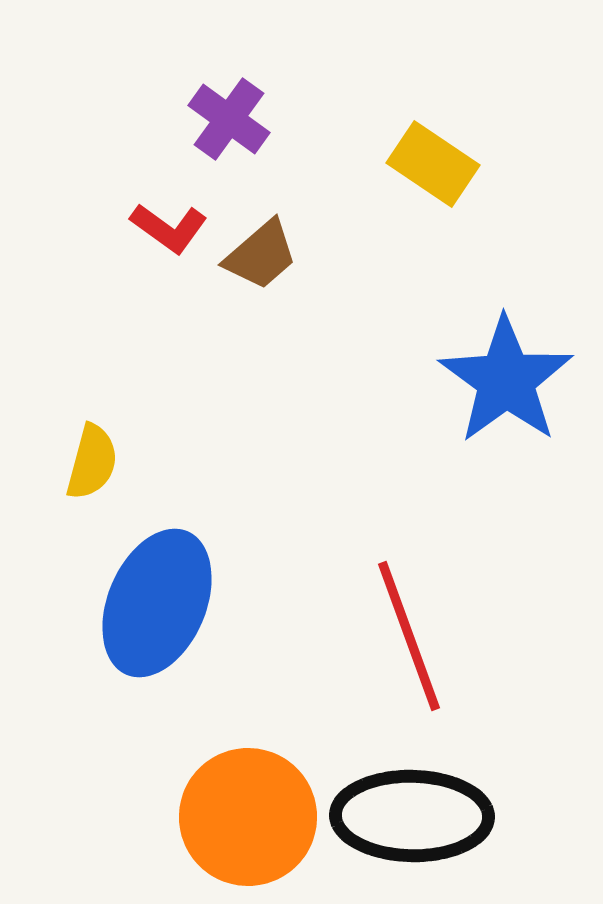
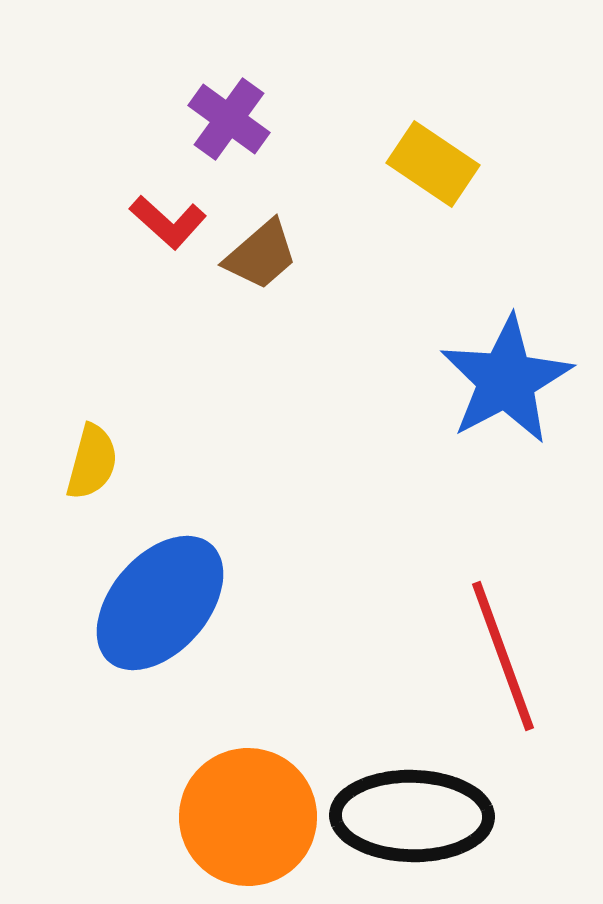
red L-shape: moved 1 px left, 6 px up; rotated 6 degrees clockwise
blue star: rotated 8 degrees clockwise
blue ellipse: moved 3 px right; rotated 18 degrees clockwise
red line: moved 94 px right, 20 px down
